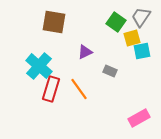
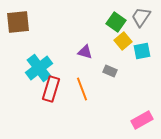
brown square: moved 36 px left; rotated 15 degrees counterclockwise
yellow square: moved 9 px left, 3 px down; rotated 24 degrees counterclockwise
purple triangle: rotated 42 degrees clockwise
cyan cross: moved 2 px down; rotated 12 degrees clockwise
orange line: moved 3 px right; rotated 15 degrees clockwise
pink rectangle: moved 3 px right, 2 px down
